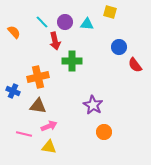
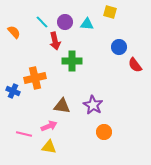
orange cross: moved 3 px left, 1 px down
brown triangle: moved 24 px right
